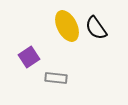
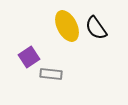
gray rectangle: moved 5 px left, 4 px up
